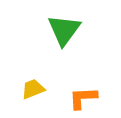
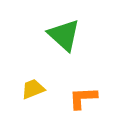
green triangle: moved 5 px down; rotated 24 degrees counterclockwise
